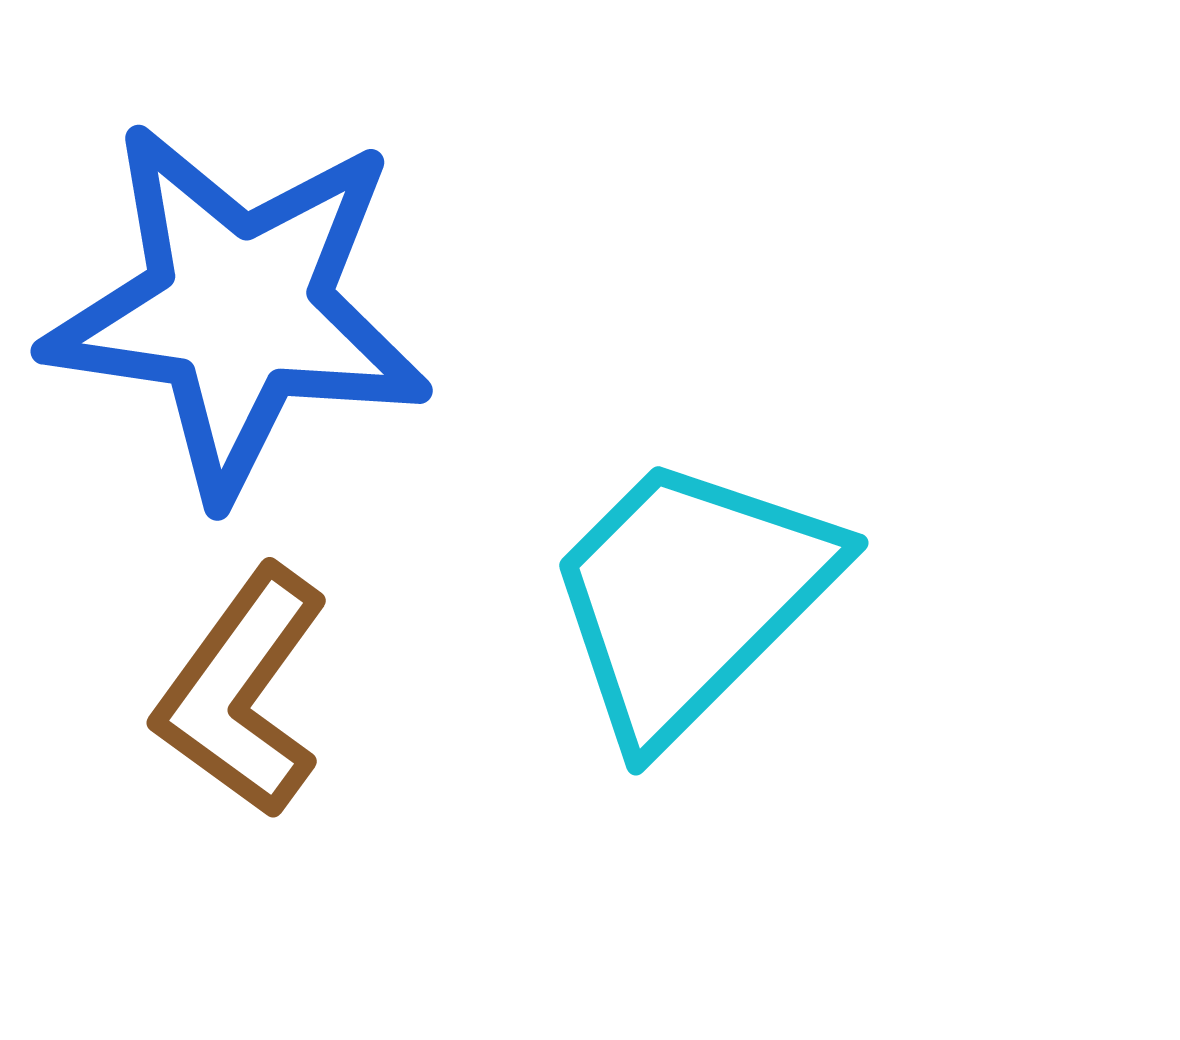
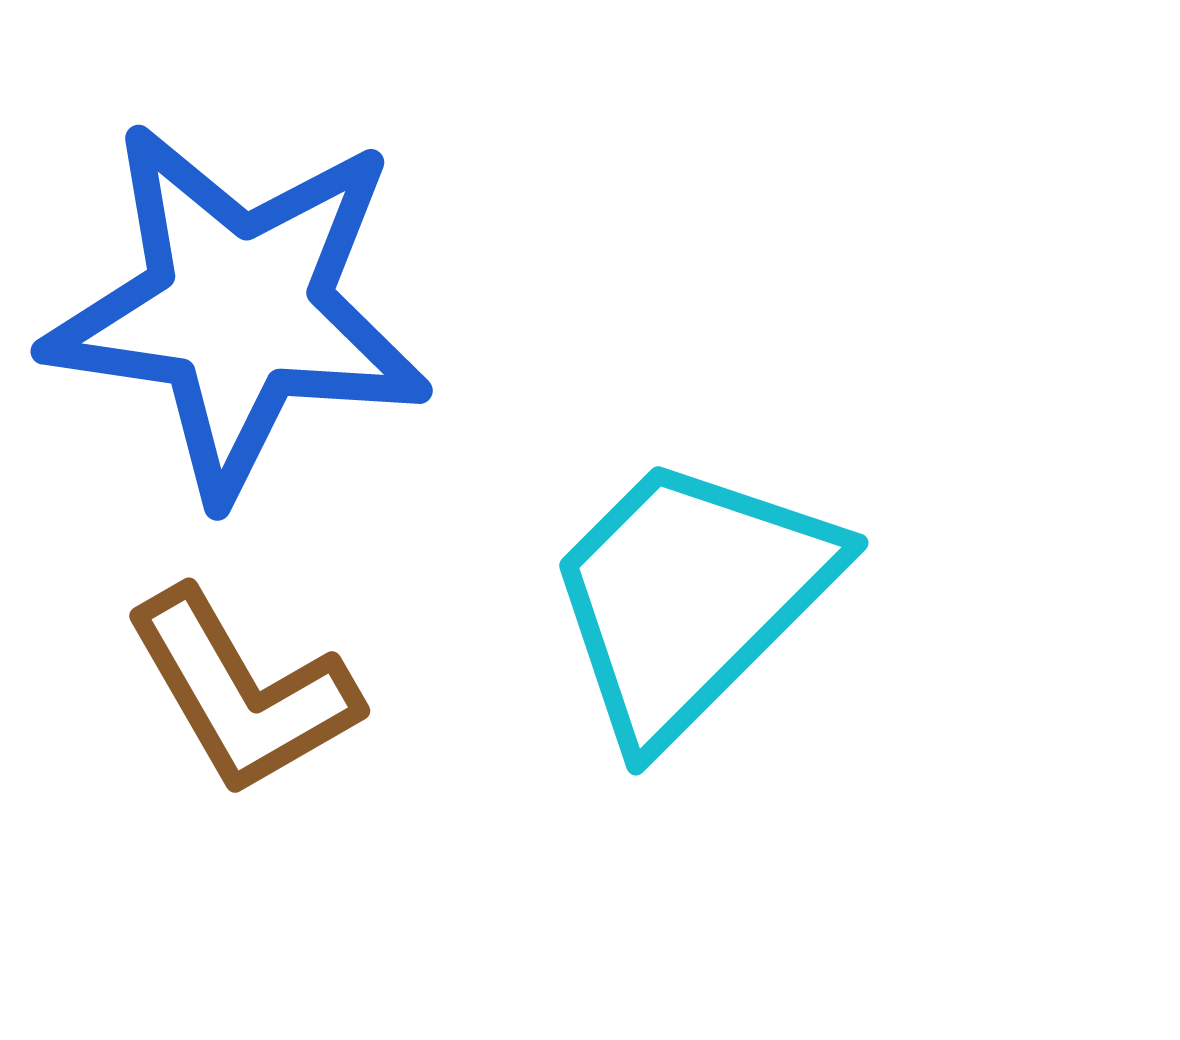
brown L-shape: rotated 66 degrees counterclockwise
